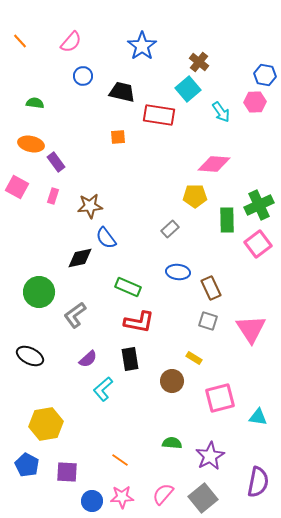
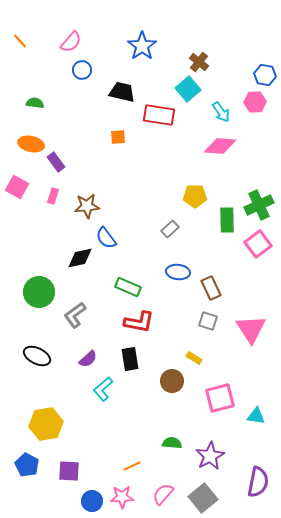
blue circle at (83, 76): moved 1 px left, 6 px up
pink diamond at (214, 164): moved 6 px right, 18 px up
brown star at (90, 206): moved 3 px left
black ellipse at (30, 356): moved 7 px right
cyan triangle at (258, 417): moved 2 px left, 1 px up
orange line at (120, 460): moved 12 px right, 6 px down; rotated 60 degrees counterclockwise
purple square at (67, 472): moved 2 px right, 1 px up
